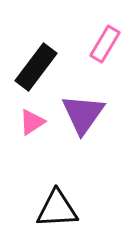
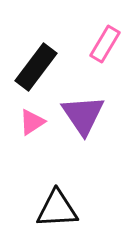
purple triangle: moved 1 px down; rotated 9 degrees counterclockwise
